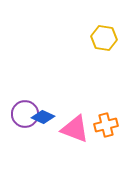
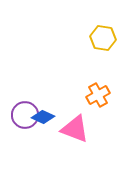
yellow hexagon: moved 1 px left
purple circle: moved 1 px down
orange cross: moved 8 px left, 30 px up; rotated 15 degrees counterclockwise
